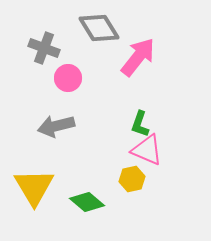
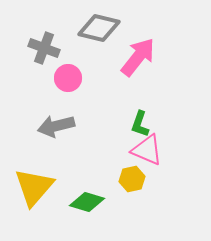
gray diamond: rotated 45 degrees counterclockwise
yellow triangle: rotated 12 degrees clockwise
green diamond: rotated 24 degrees counterclockwise
